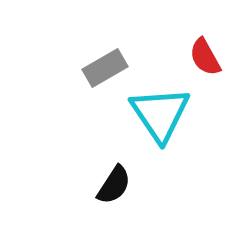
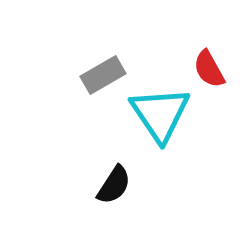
red semicircle: moved 4 px right, 12 px down
gray rectangle: moved 2 px left, 7 px down
